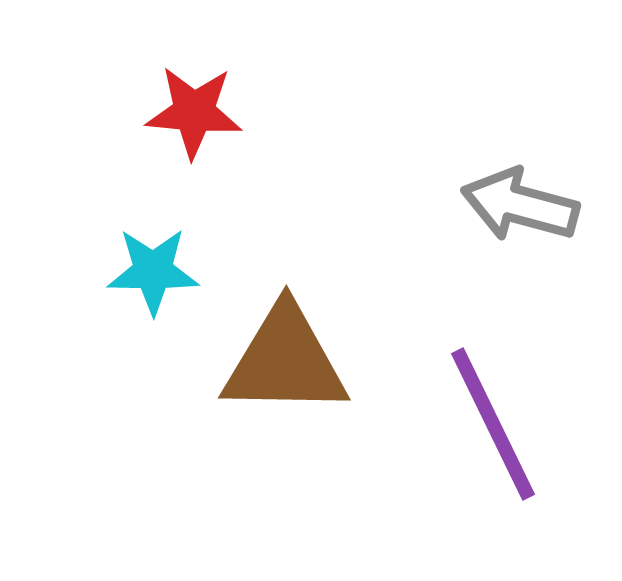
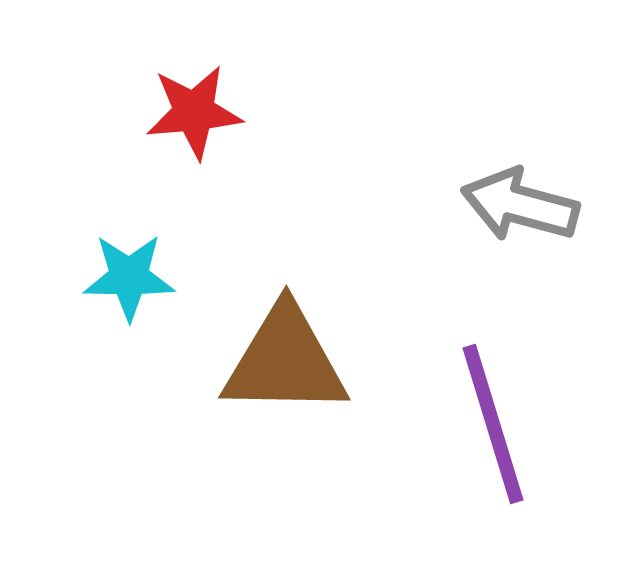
red star: rotated 10 degrees counterclockwise
cyan star: moved 24 px left, 6 px down
purple line: rotated 9 degrees clockwise
